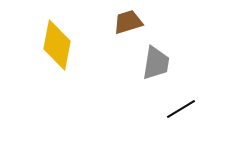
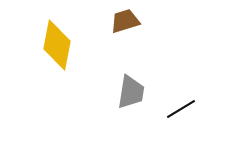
brown trapezoid: moved 3 px left, 1 px up
gray trapezoid: moved 25 px left, 29 px down
